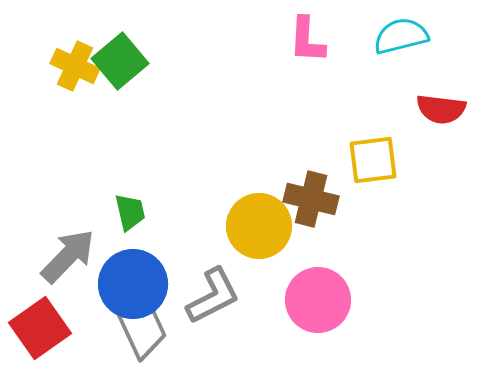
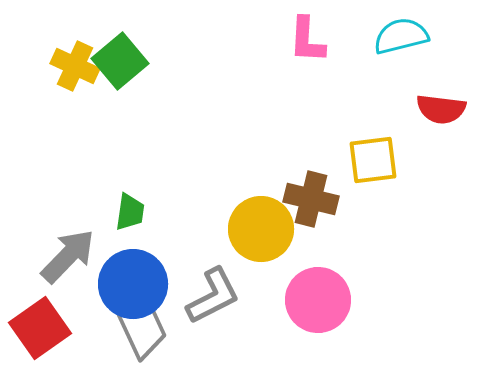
green trapezoid: rotated 21 degrees clockwise
yellow circle: moved 2 px right, 3 px down
